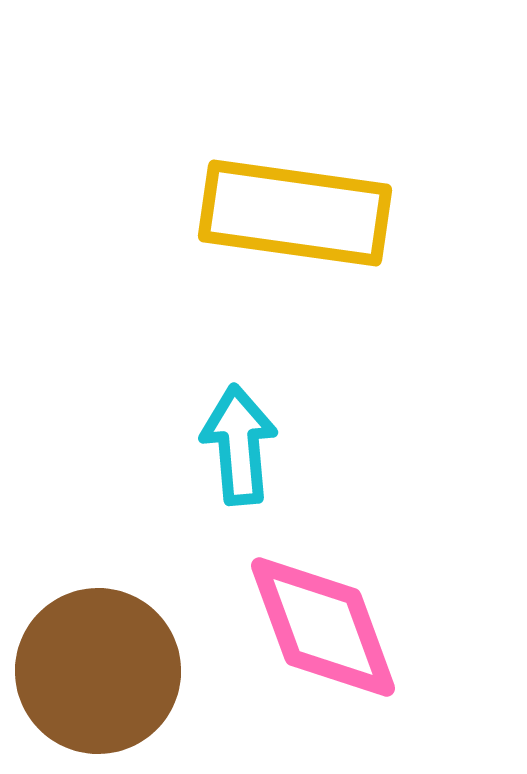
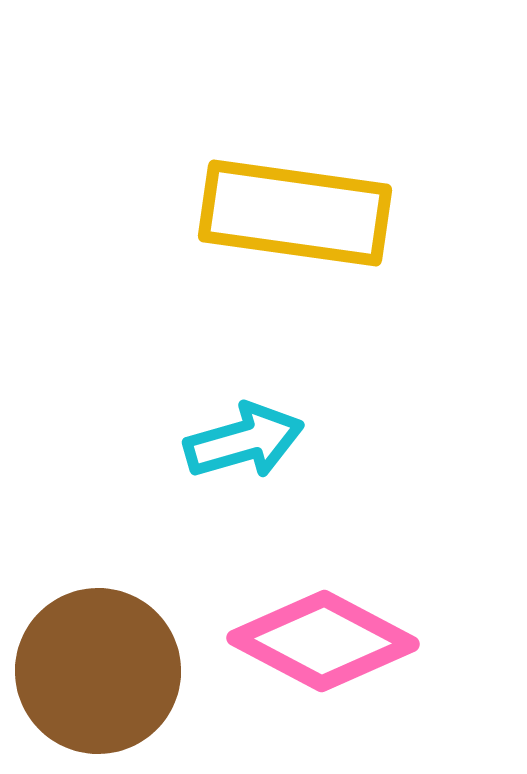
cyan arrow: moved 5 px right, 4 px up; rotated 79 degrees clockwise
pink diamond: moved 14 px down; rotated 42 degrees counterclockwise
